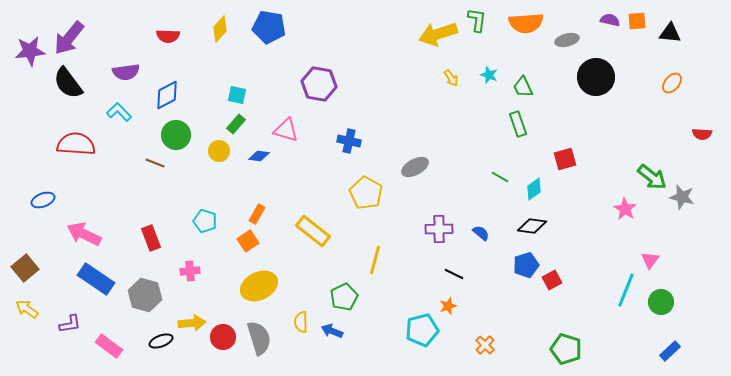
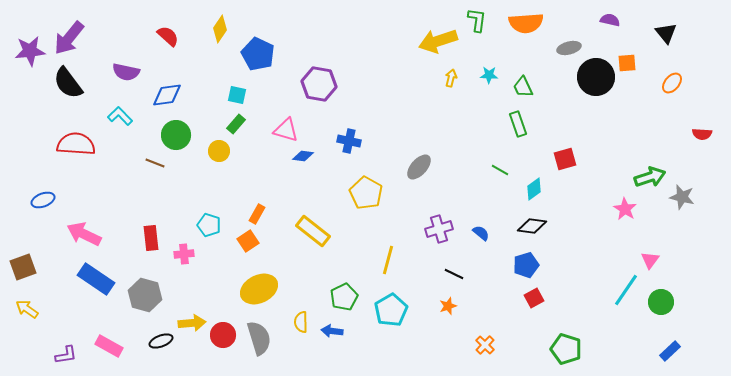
orange square at (637, 21): moved 10 px left, 42 px down
blue pentagon at (269, 27): moved 11 px left, 27 px down; rotated 16 degrees clockwise
yellow diamond at (220, 29): rotated 8 degrees counterclockwise
black triangle at (670, 33): moved 4 px left; rotated 45 degrees clockwise
yellow arrow at (438, 34): moved 7 px down
red semicircle at (168, 36): rotated 140 degrees counterclockwise
gray ellipse at (567, 40): moved 2 px right, 8 px down
purple semicircle at (126, 72): rotated 20 degrees clockwise
cyan star at (489, 75): rotated 18 degrees counterclockwise
yellow arrow at (451, 78): rotated 132 degrees counterclockwise
blue diamond at (167, 95): rotated 20 degrees clockwise
cyan L-shape at (119, 112): moved 1 px right, 4 px down
blue diamond at (259, 156): moved 44 px right
gray ellipse at (415, 167): moved 4 px right; rotated 20 degrees counterclockwise
green line at (500, 177): moved 7 px up
green arrow at (652, 177): moved 2 px left; rotated 56 degrees counterclockwise
cyan pentagon at (205, 221): moved 4 px right, 4 px down
purple cross at (439, 229): rotated 16 degrees counterclockwise
red rectangle at (151, 238): rotated 15 degrees clockwise
yellow line at (375, 260): moved 13 px right
brown square at (25, 268): moved 2 px left, 1 px up; rotated 20 degrees clockwise
pink cross at (190, 271): moved 6 px left, 17 px up
red square at (552, 280): moved 18 px left, 18 px down
yellow ellipse at (259, 286): moved 3 px down
cyan line at (626, 290): rotated 12 degrees clockwise
purple L-shape at (70, 324): moved 4 px left, 31 px down
cyan pentagon at (422, 330): moved 31 px left, 20 px up; rotated 16 degrees counterclockwise
blue arrow at (332, 331): rotated 15 degrees counterclockwise
red circle at (223, 337): moved 2 px up
pink rectangle at (109, 346): rotated 8 degrees counterclockwise
